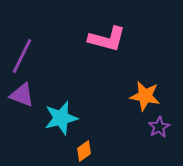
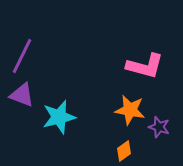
pink L-shape: moved 38 px right, 27 px down
orange star: moved 15 px left, 14 px down
cyan star: moved 2 px left, 1 px up
purple star: rotated 25 degrees counterclockwise
orange diamond: moved 40 px right
